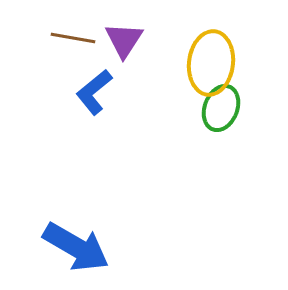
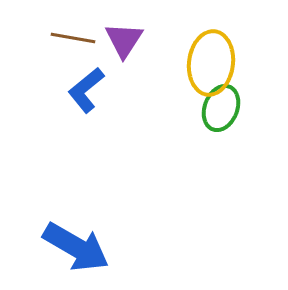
blue L-shape: moved 8 px left, 2 px up
